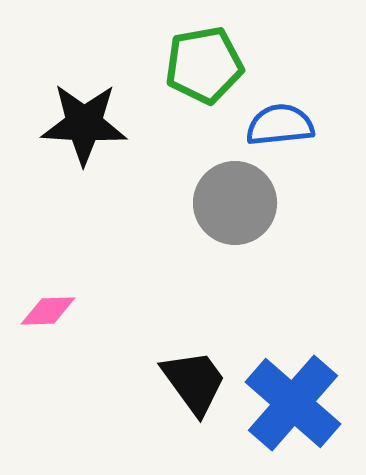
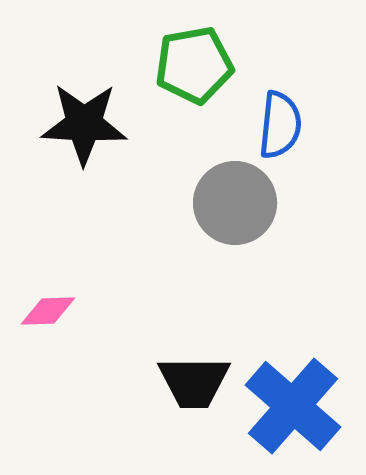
green pentagon: moved 10 px left
blue semicircle: rotated 102 degrees clockwise
black trapezoid: rotated 126 degrees clockwise
blue cross: moved 3 px down
